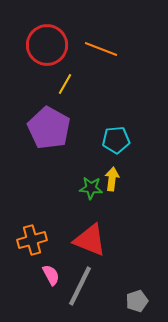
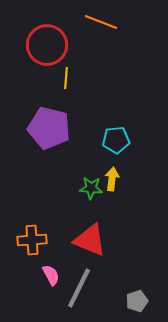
orange line: moved 27 px up
yellow line: moved 1 px right, 6 px up; rotated 25 degrees counterclockwise
purple pentagon: rotated 15 degrees counterclockwise
orange cross: rotated 12 degrees clockwise
gray line: moved 1 px left, 2 px down
